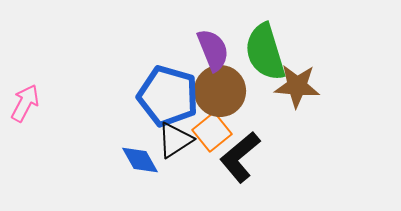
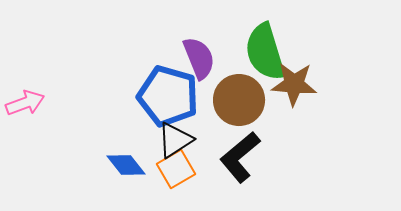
purple semicircle: moved 14 px left, 8 px down
brown star: moved 3 px left, 2 px up
brown circle: moved 19 px right, 9 px down
pink arrow: rotated 42 degrees clockwise
orange square: moved 36 px left, 37 px down; rotated 9 degrees clockwise
blue diamond: moved 14 px left, 5 px down; rotated 9 degrees counterclockwise
